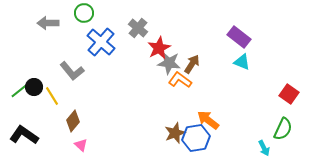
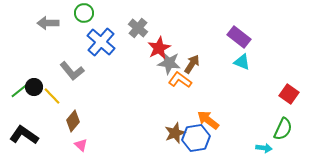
yellow line: rotated 12 degrees counterclockwise
cyan arrow: rotated 56 degrees counterclockwise
